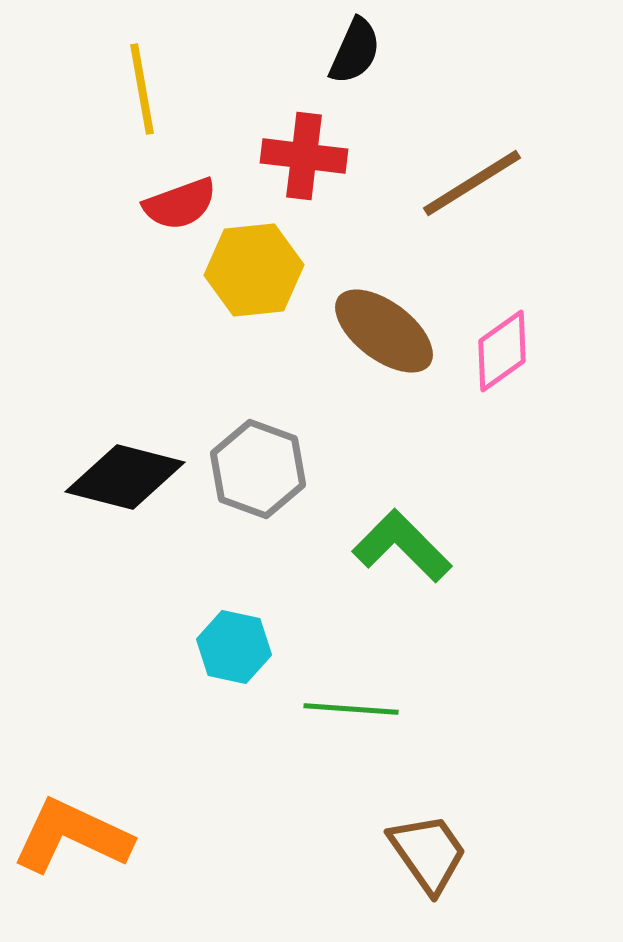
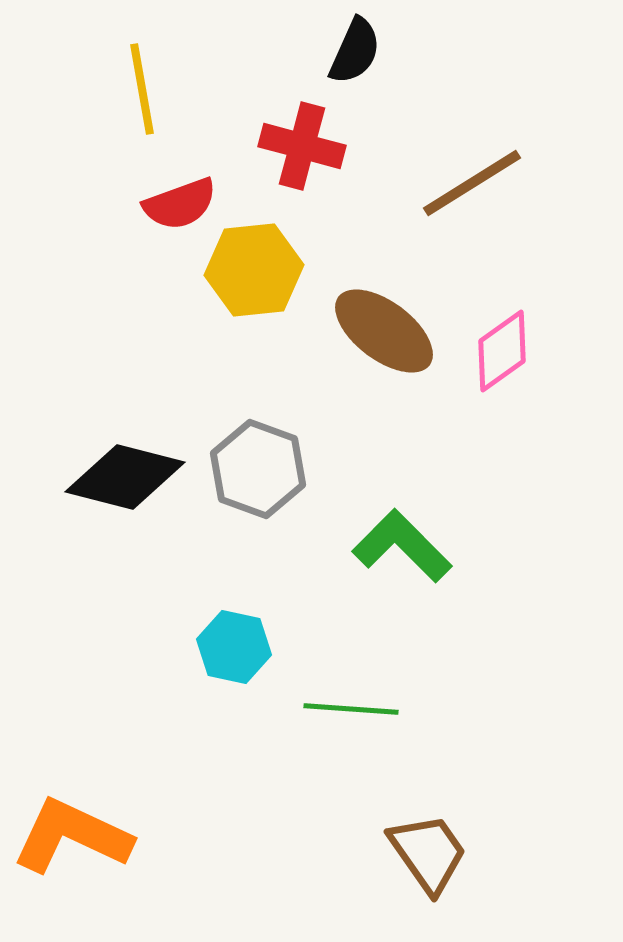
red cross: moved 2 px left, 10 px up; rotated 8 degrees clockwise
